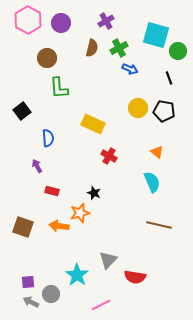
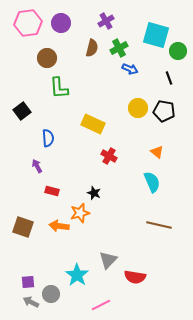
pink hexagon: moved 3 px down; rotated 24 degrees clockwise
